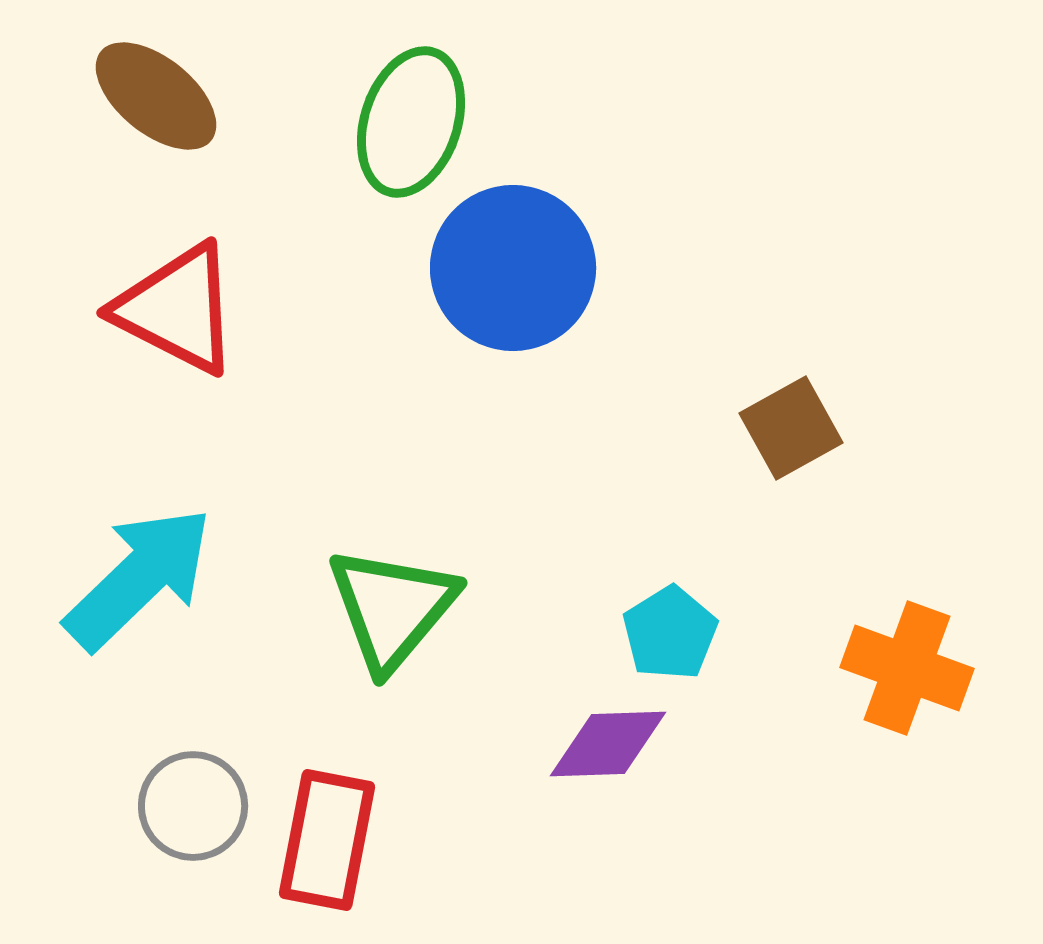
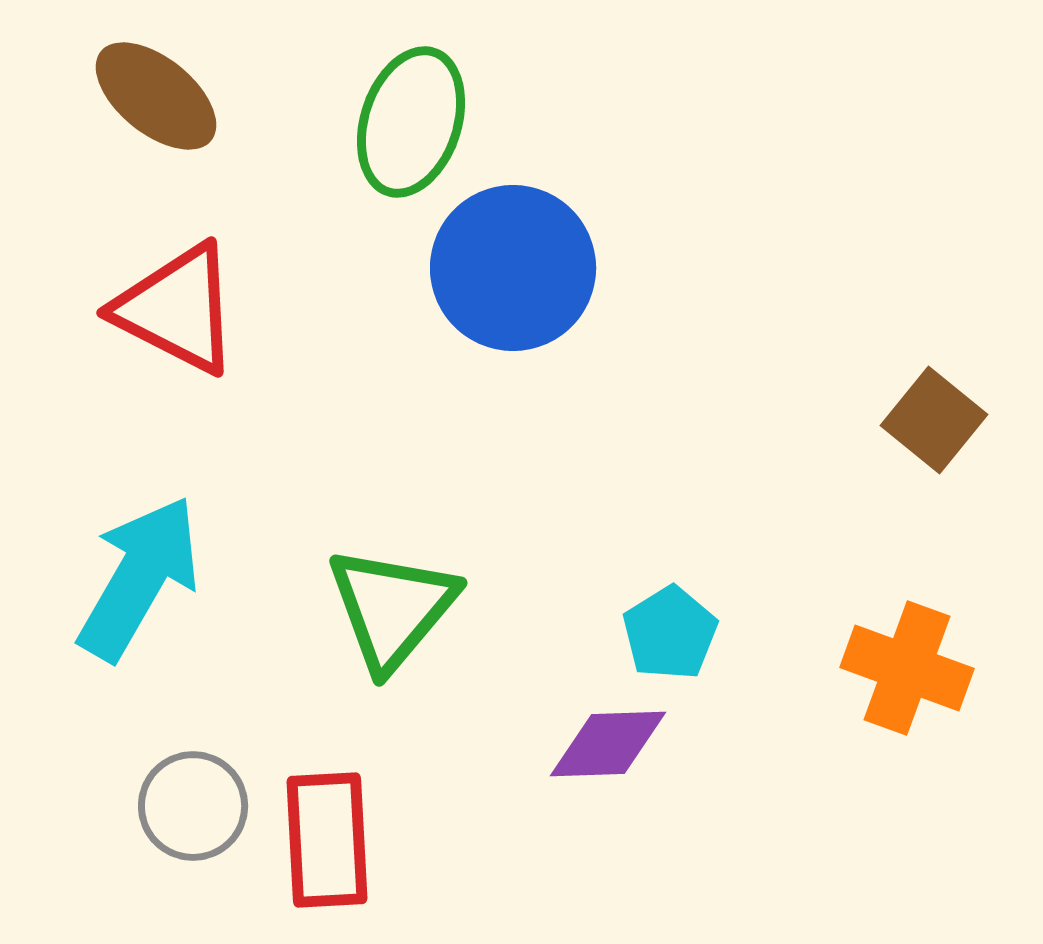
brown square: moved 143 px right, 8 px up; rotated 22 degrees counterclockwise
cyan arrow: rotated 16 degrees counterclockwise
red rectangle: rotated 14 degrees counterclockwise
